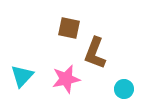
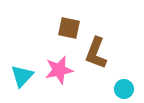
brown L-shape: moved 1 px right
pink star: moved 7 px left, 9 px up
